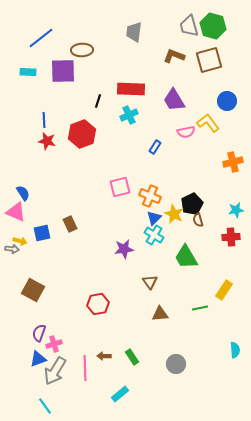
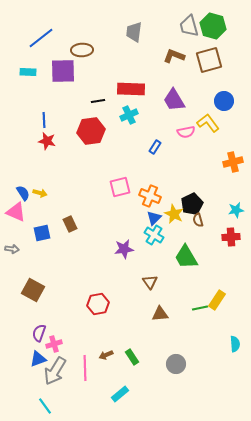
black line at (98, 101): rotated 64 degrees clockwise
blue circle at (227, 101): moved 3 px left
red hexagon at (82, 134): moved 9 px right, 3 px up; rotated 12 degrees clockwise
yellow arrow at (20, 241): moved 20 px right, 48 px up
yellow rectangle at (224, 290): moved 7 px left, 10 px down
cyan semicircle at (235, 350): moved 6 px up
brown arrow at (104, 356): moved 2 px right, 1 px up; rotated 24 degrees counterclockwise
